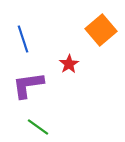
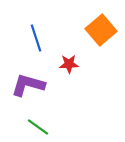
blue line: moved 13 px right, 1 px up
red star: rotated 30 degrees clockwise
purple L-shape: rotated 24 degrees clockwise
